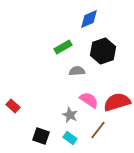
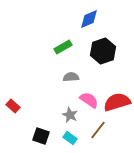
gray semicircle: moved 6 px left, 6 px down
